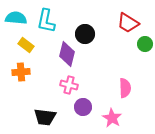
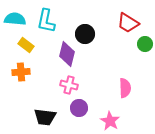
cyan semicircle: moved 1 px left, 1 px down
purple circle: moved 4 px left, 1 px down
pink star: moved 2 px left, 3 px down
